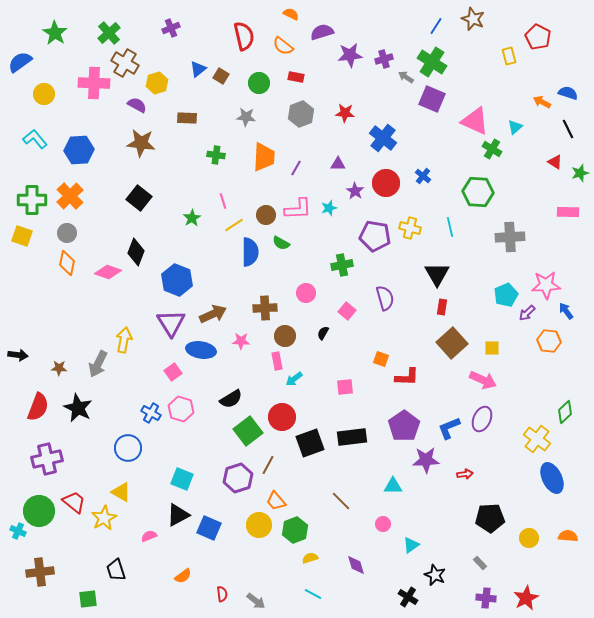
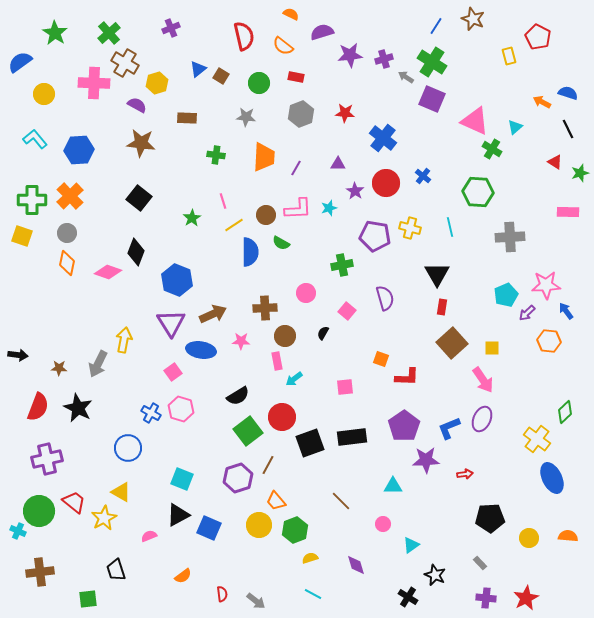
pink arrow at (483, 380): rotated 32 degrees clockwise
black semicircle at (231, 399): moved 7 px right, 3 px up
